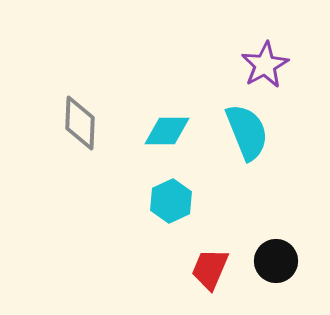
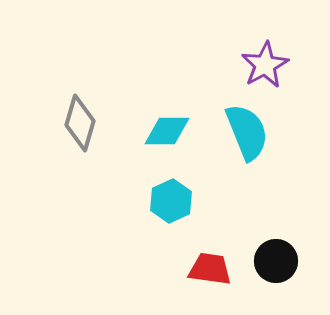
gray diamond: rotated 14 degrees clockwise
red trapezoid: rotated 75 degrees clockwise
